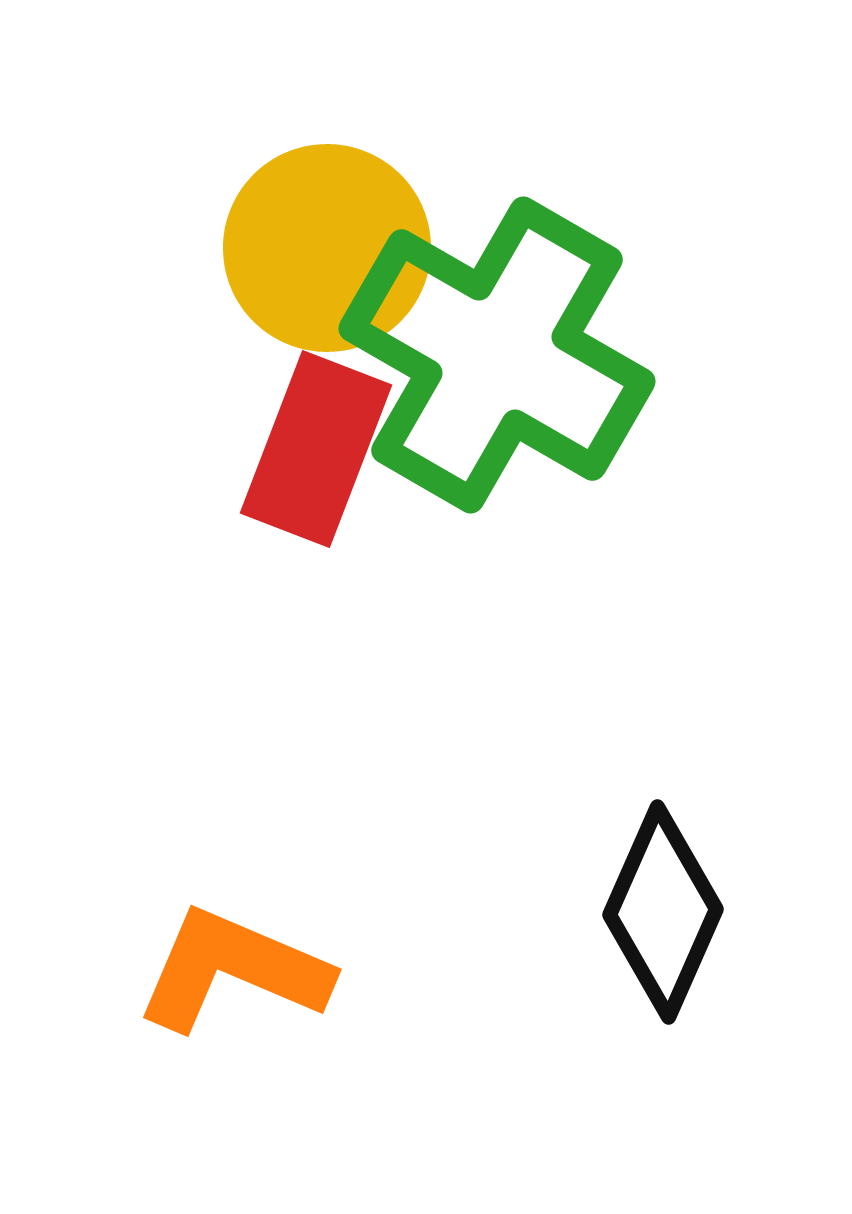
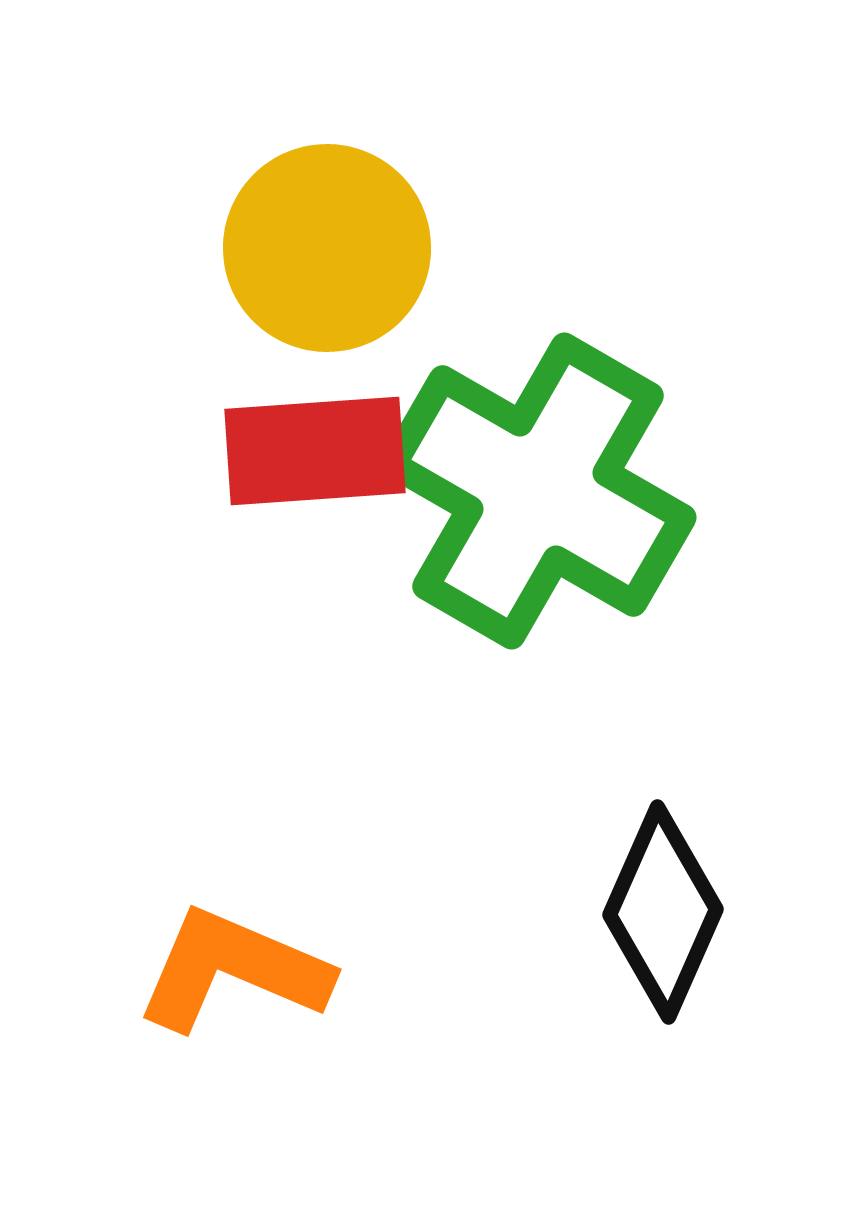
green cross: moved 41 px right, 136 px down
red rectangle: moved 1 px left, 2 px down; rotated 65 degrees clockwise
